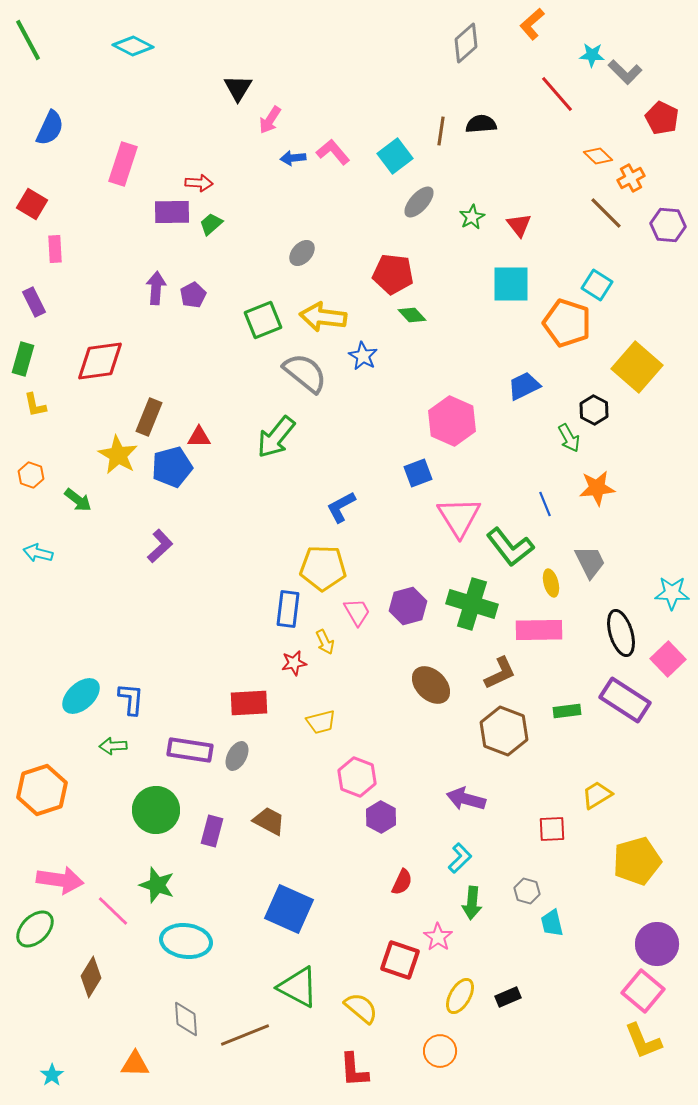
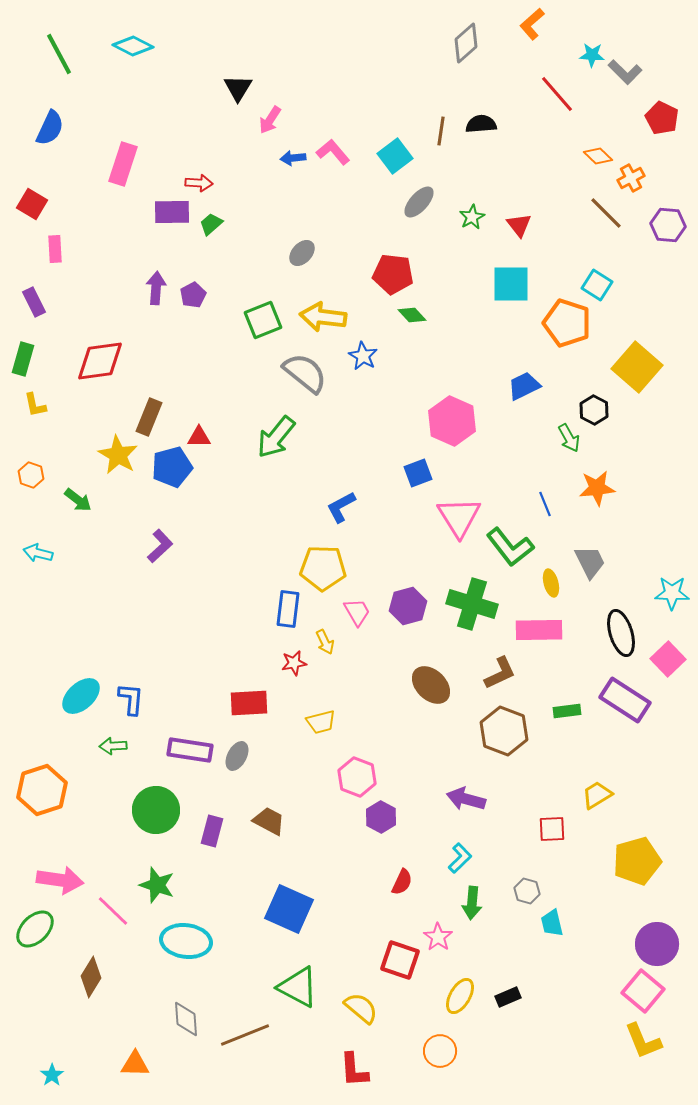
green line at (28, 40): moved 31 px right, 14 px down
